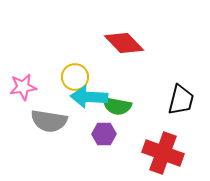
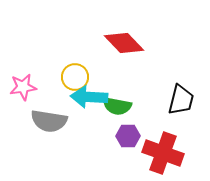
purple hexagon: moved 24 px right, 2 px down
